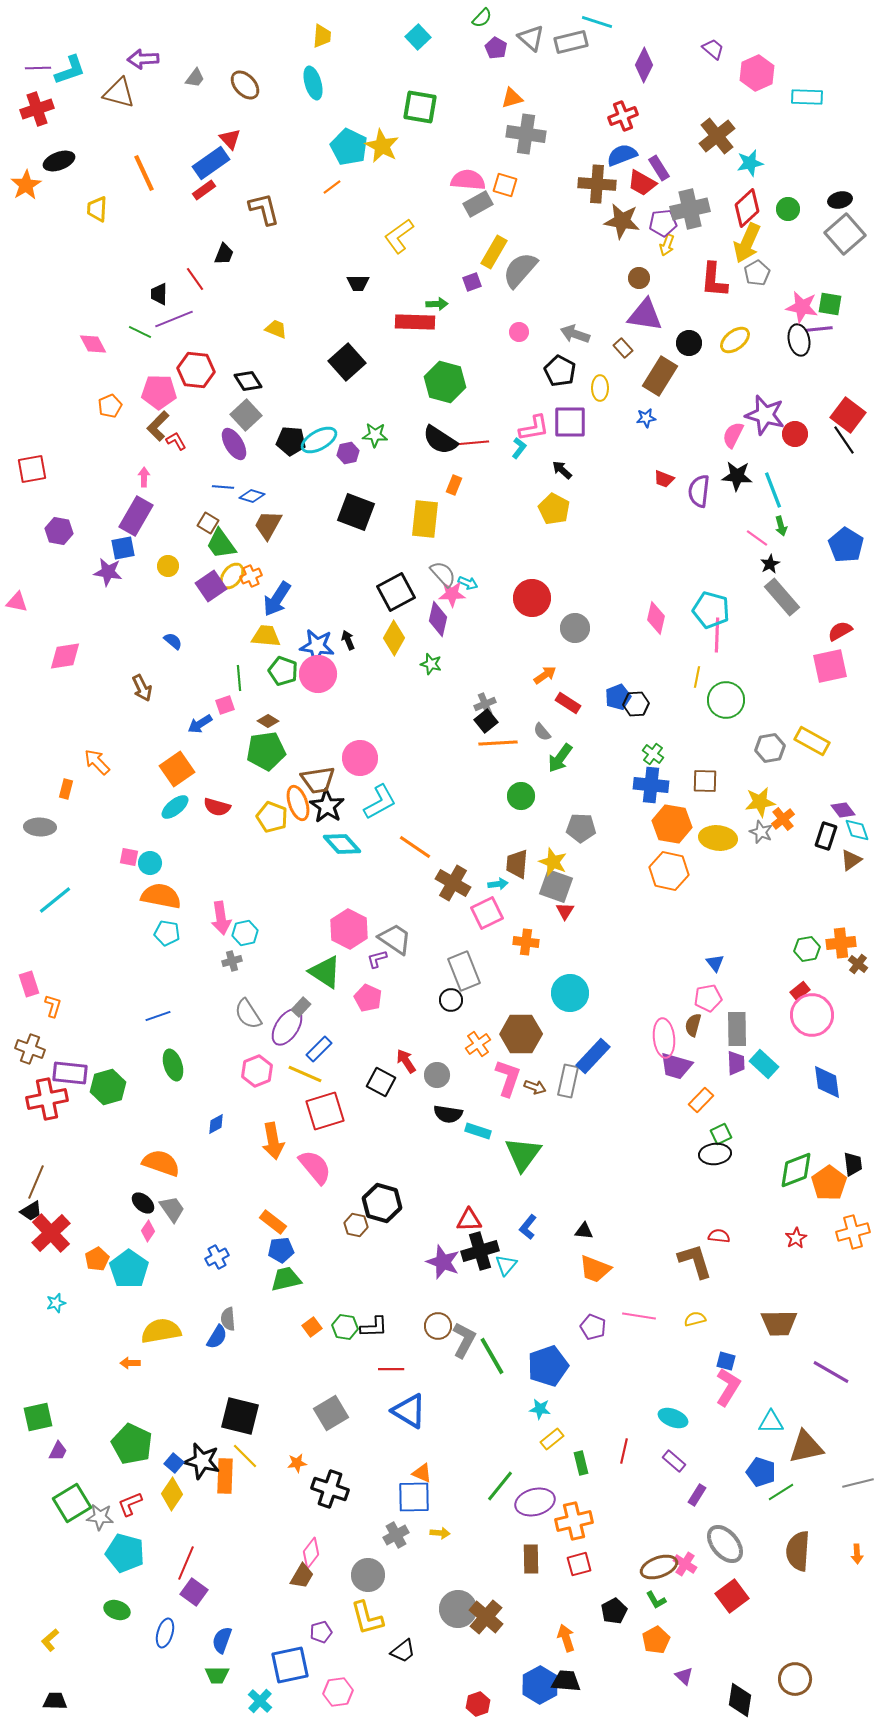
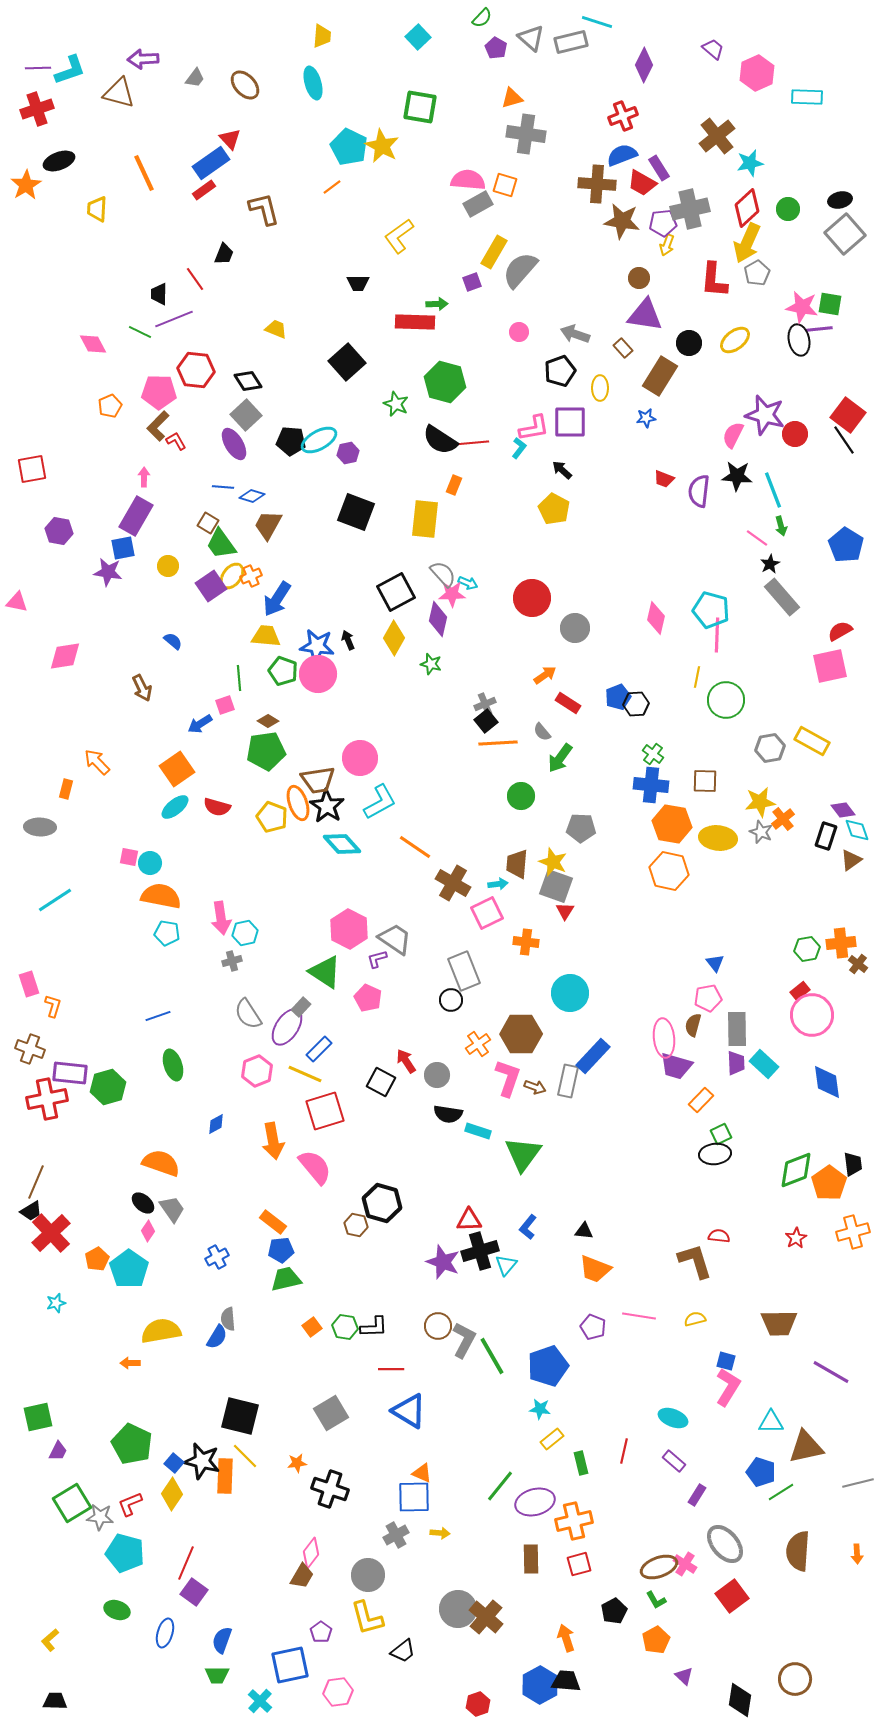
black pentagon at (560, 371): rotated 24 degrees clockwise
green star at (375, 435): moved 21 px right, 31 px up; rotated 20 degrees clockwise
cyan line at (55, 900): rotated 6 degrees clockwise
purple pentagon at (321, 1632): rotated 20 degrees counterclockwise
